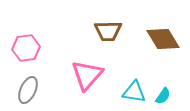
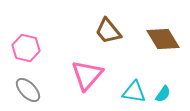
brown trapezoid: rotated 52 degrees clockwise
pink hexagon: rotated 20 degrees clockwise
gray ellipse: rotated 68 degrees counterclockwise
cyan semicircle: moved 2 px up
